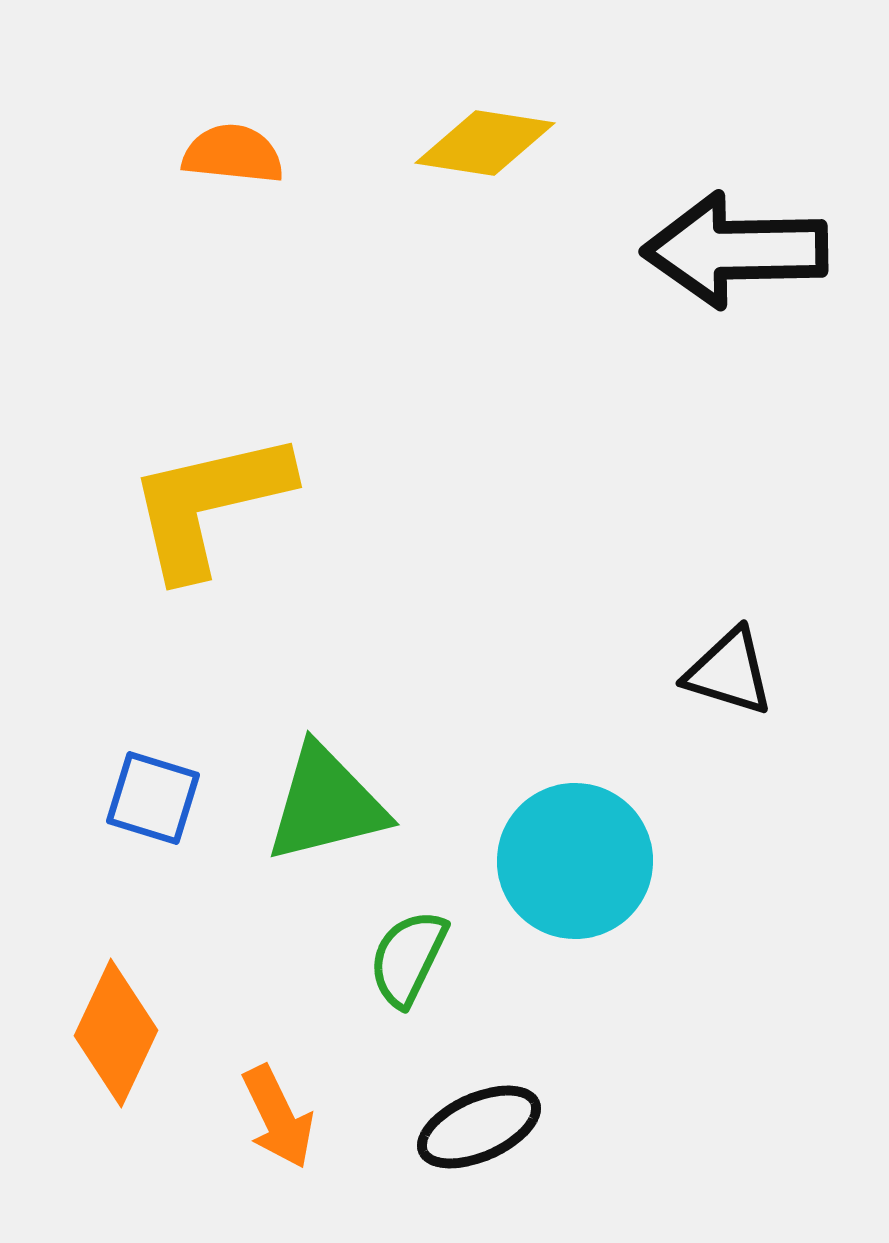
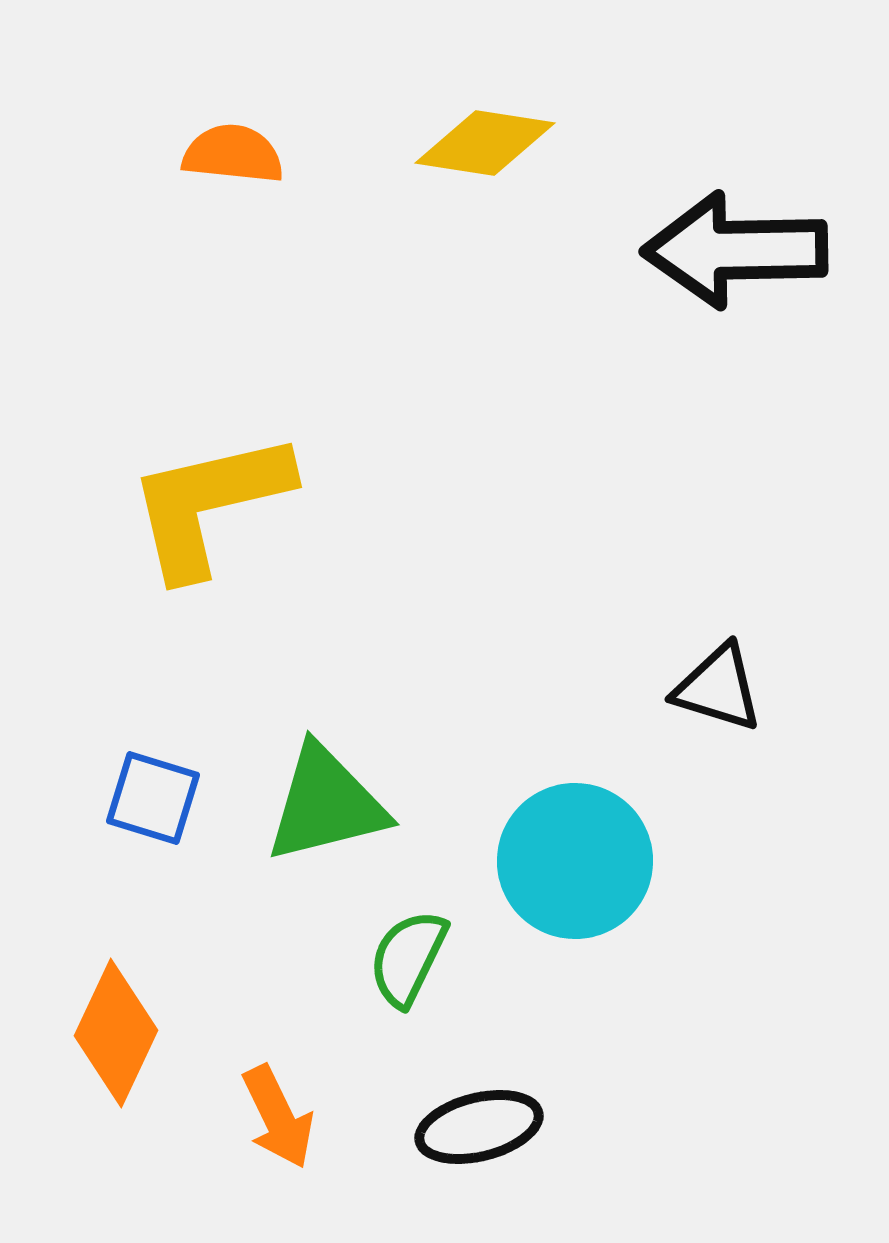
black triangle: moved 11 px left, 16 px down
black ellipse: rotated 10 degrees clockwise
